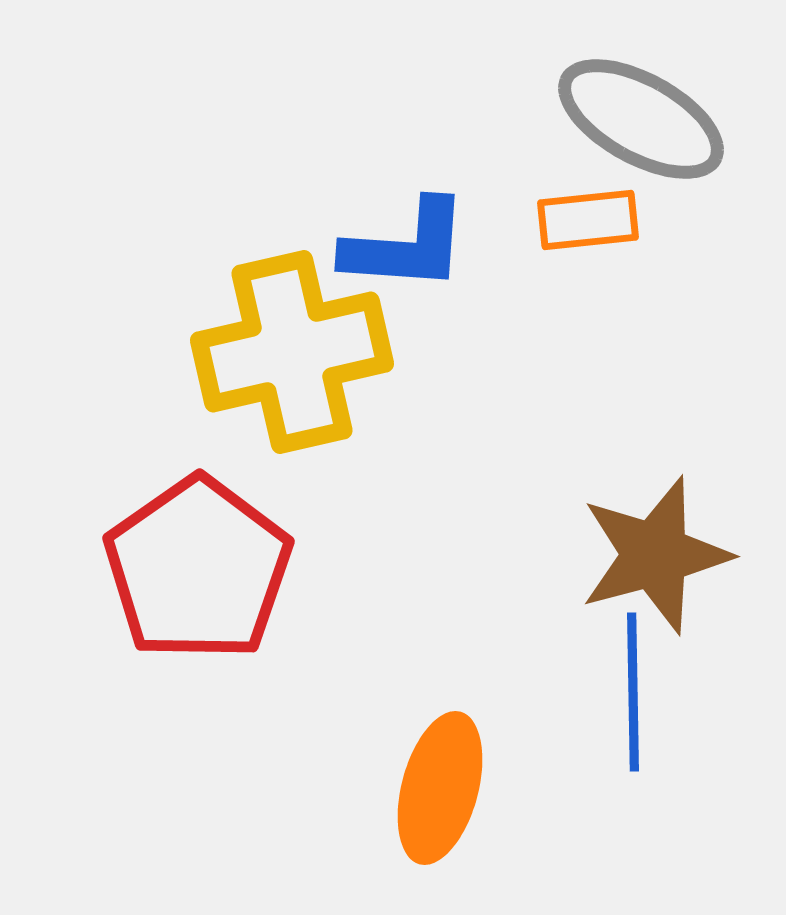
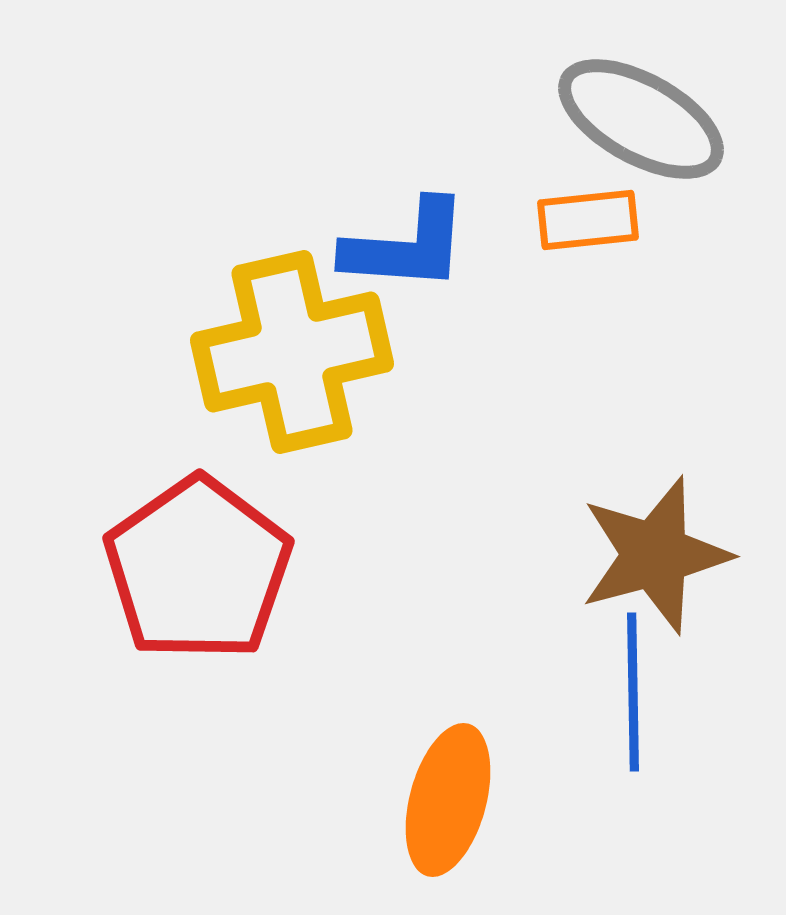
orange ellipse: moved 8 px right, 12 px down
